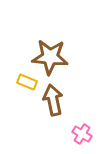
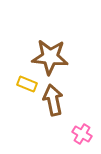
yellow rectangle: moved 2 px down
